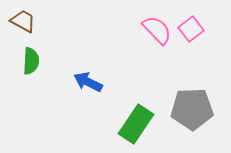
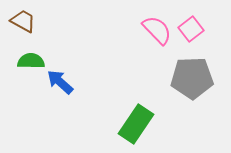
green semicircle: rotated 92 degrees counterclockwise
blue arrow: moved 28 px left; rotated 16 degrees clockwise
gray pentagon: moved 31 px up
